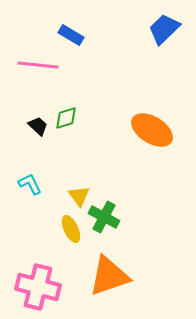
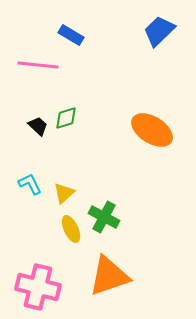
blue trapezoid: moved 5 px left, 2 px down
yellow triangle: moved 15 px left, 3 px up; rotated 25 degrees clockwise
